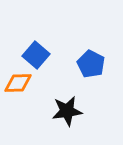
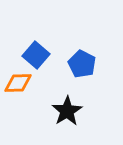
blue pentagon: moved 9 px left
black star: rotated 24 degrees counterclockwise
